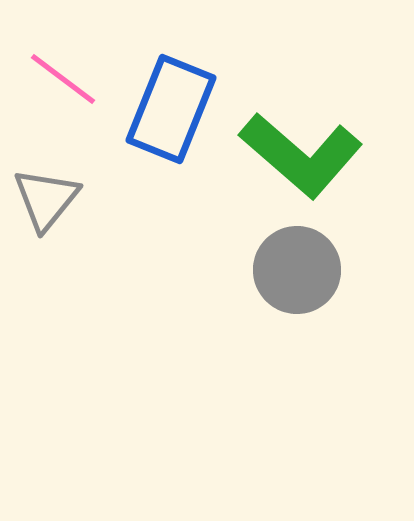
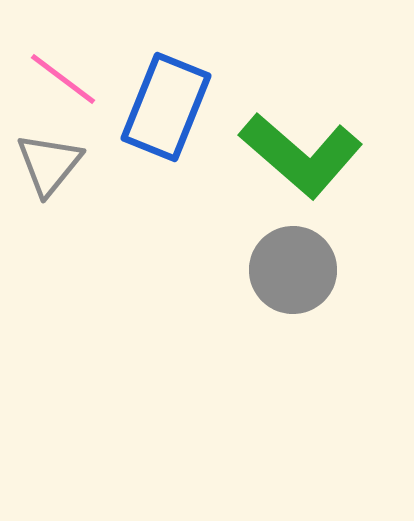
blue rectangle: moved 5 px left, 2 px up
gray triangle: moved 3 px right, 35 px up
gray circle: moved 4 px left
